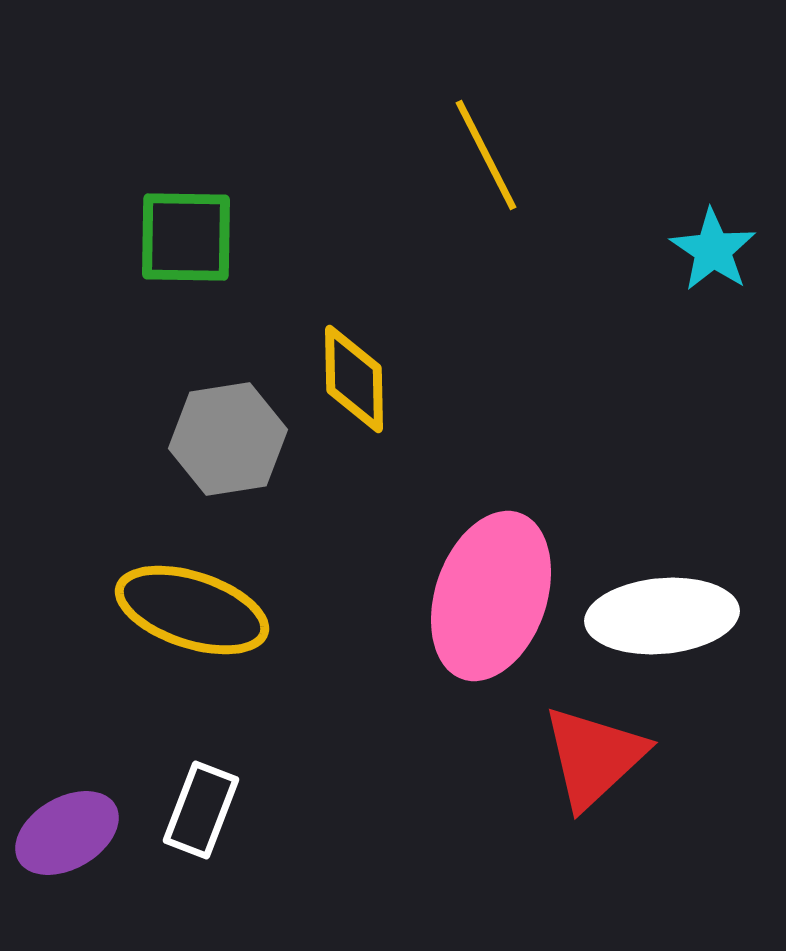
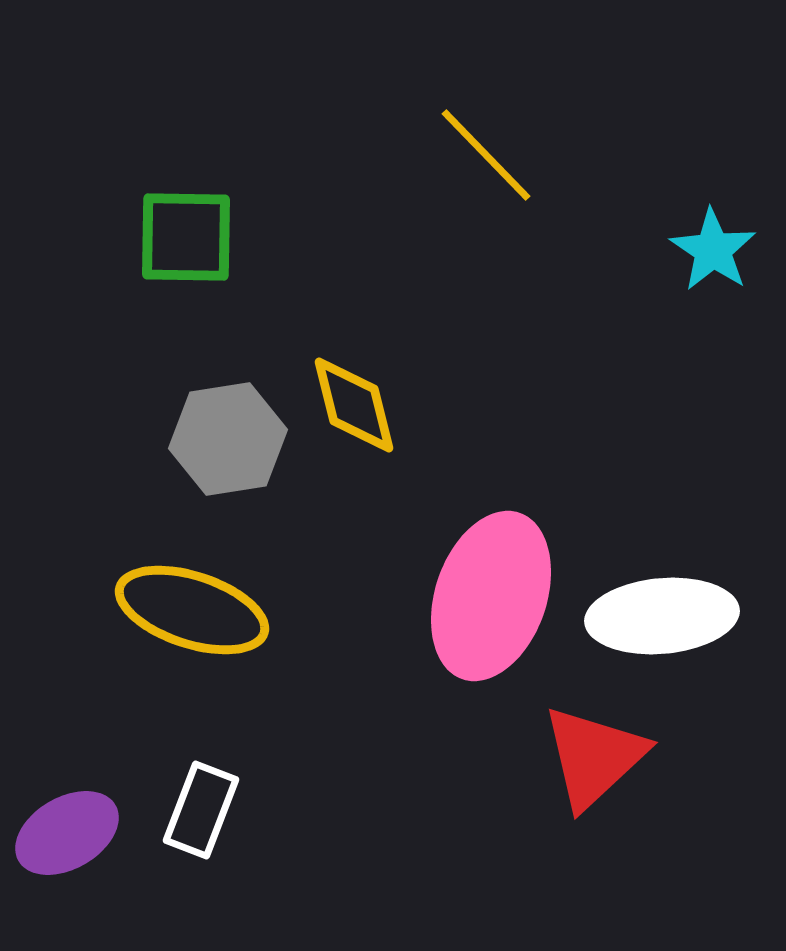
yellow line: rotated 17 degrees counterclockwise
yellow diamond: moved 26 px down; rotated 13 degrees counterclockwise
